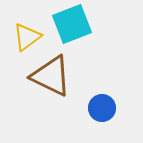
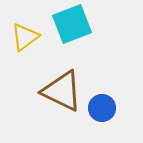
yellow triangle: moved 2 px left
brown triangle: moved 11 px right, 15 px down
